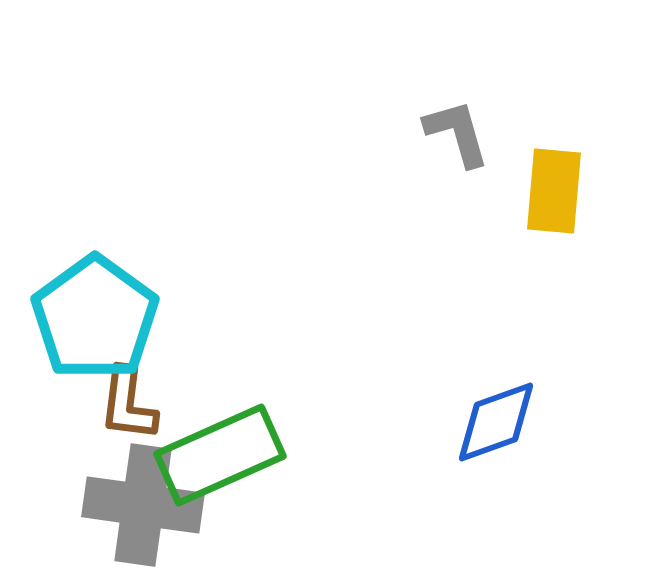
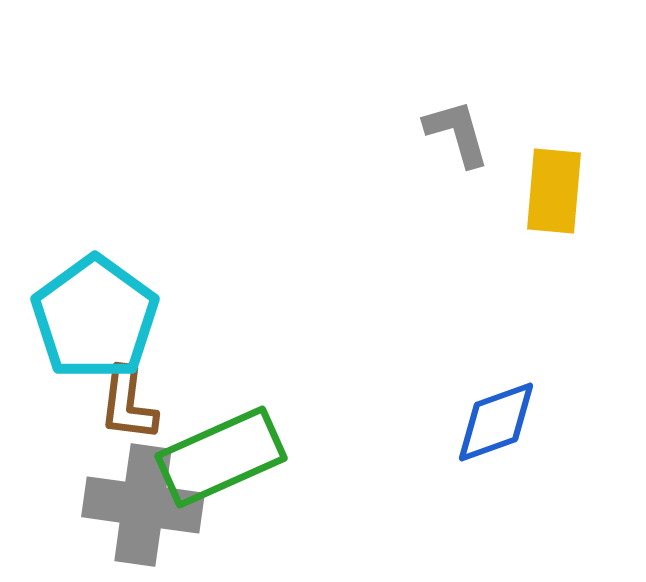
green rectangle: moved 1 px right, 2 px down
